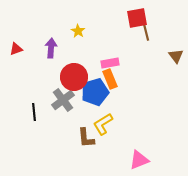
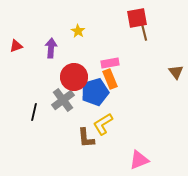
brown line: moved 2 px left
red triangle: moved 3 px up
brown triangle: moved 16 px down
black line: rotated 18 degrees clockwise
